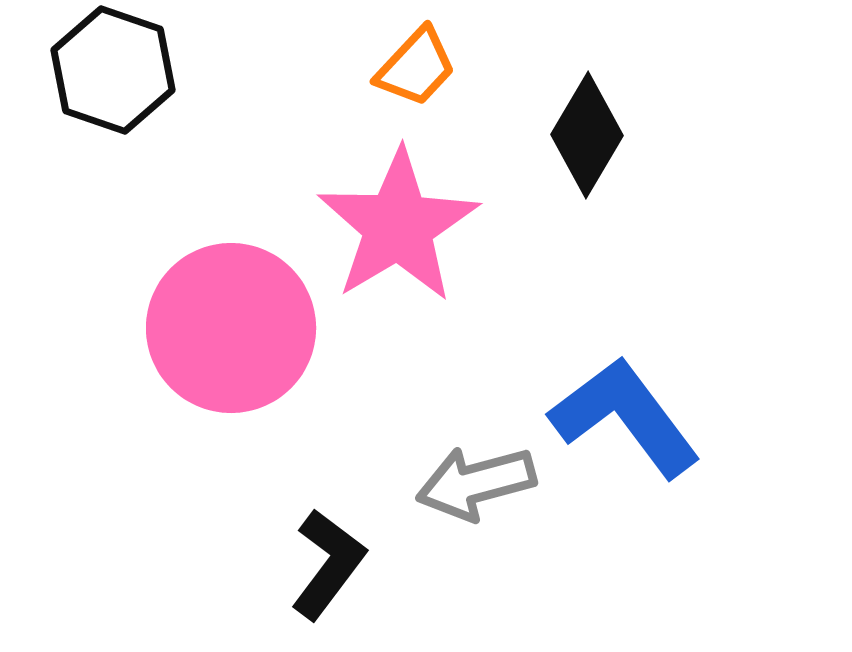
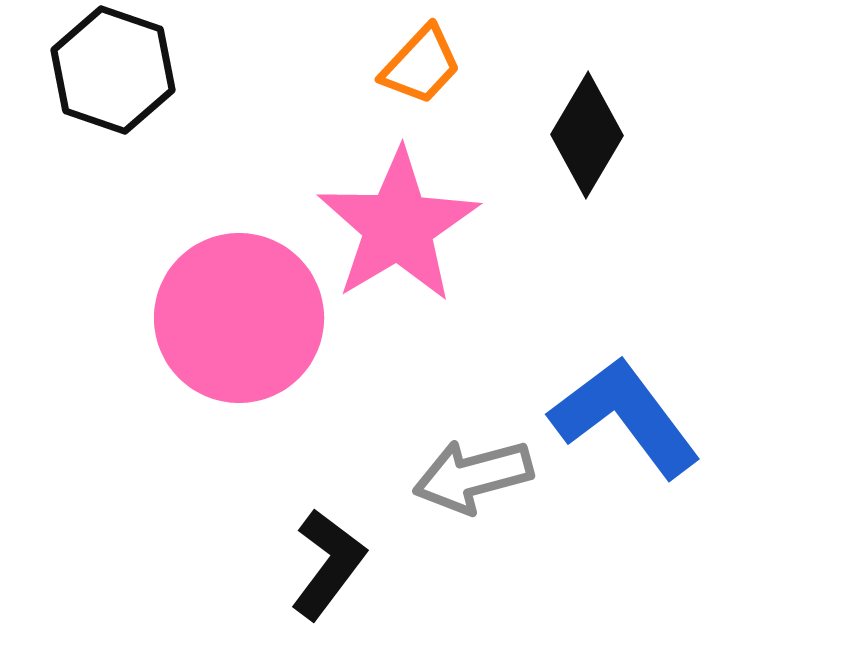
orange trapezoid: moved 5 px right, 2 px up
pink circle: moved 8 px right, 10 px up
gray arrow: moved 3 px left, 7 px up
